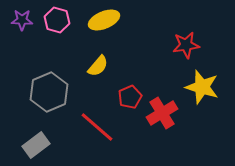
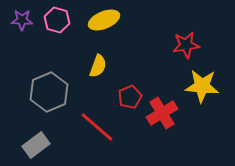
yellow semicircle: rotated 20 degrees counterclockwise
yellow star: moved 1 px up; rotated 12 degrees counterclockwise
